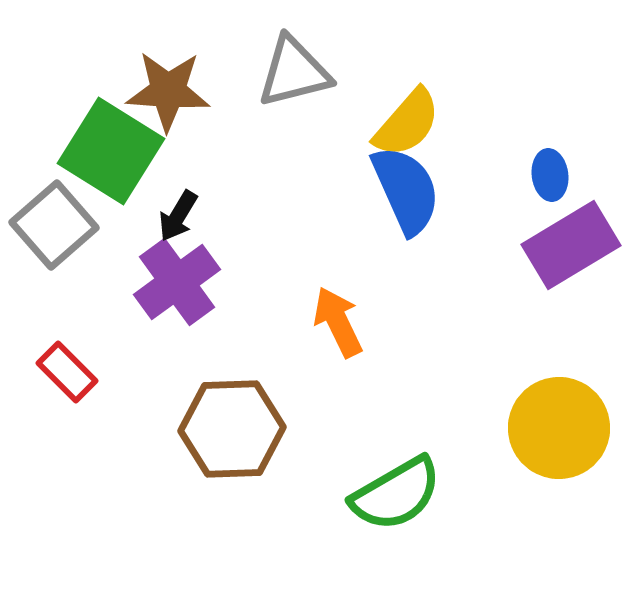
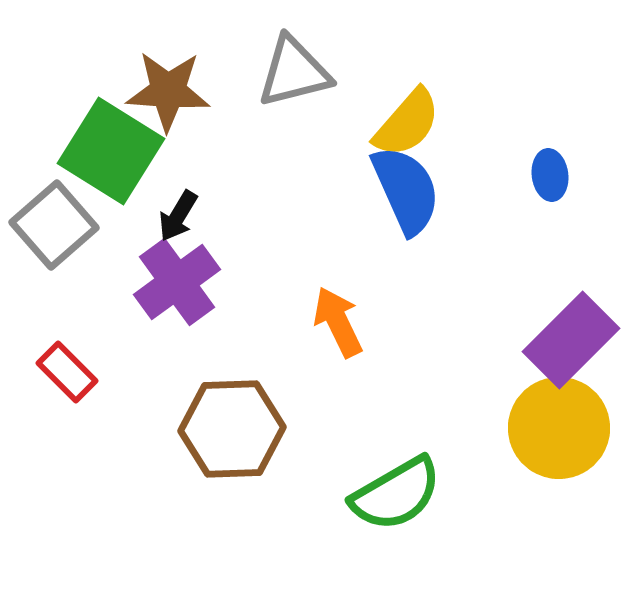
purple rectangle: moved 95 px down; rotated 14 degrees counterclockwise
